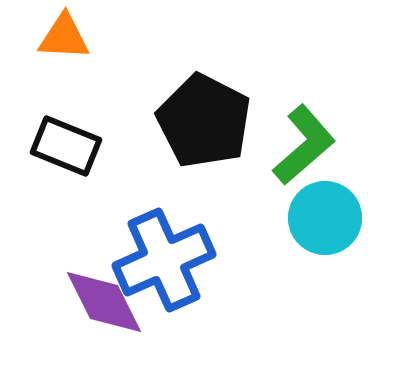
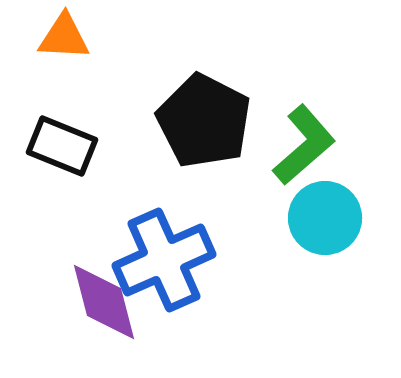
black rectangle: moved 4 px left
purple diamond: rotated 12 degrees clockwise
